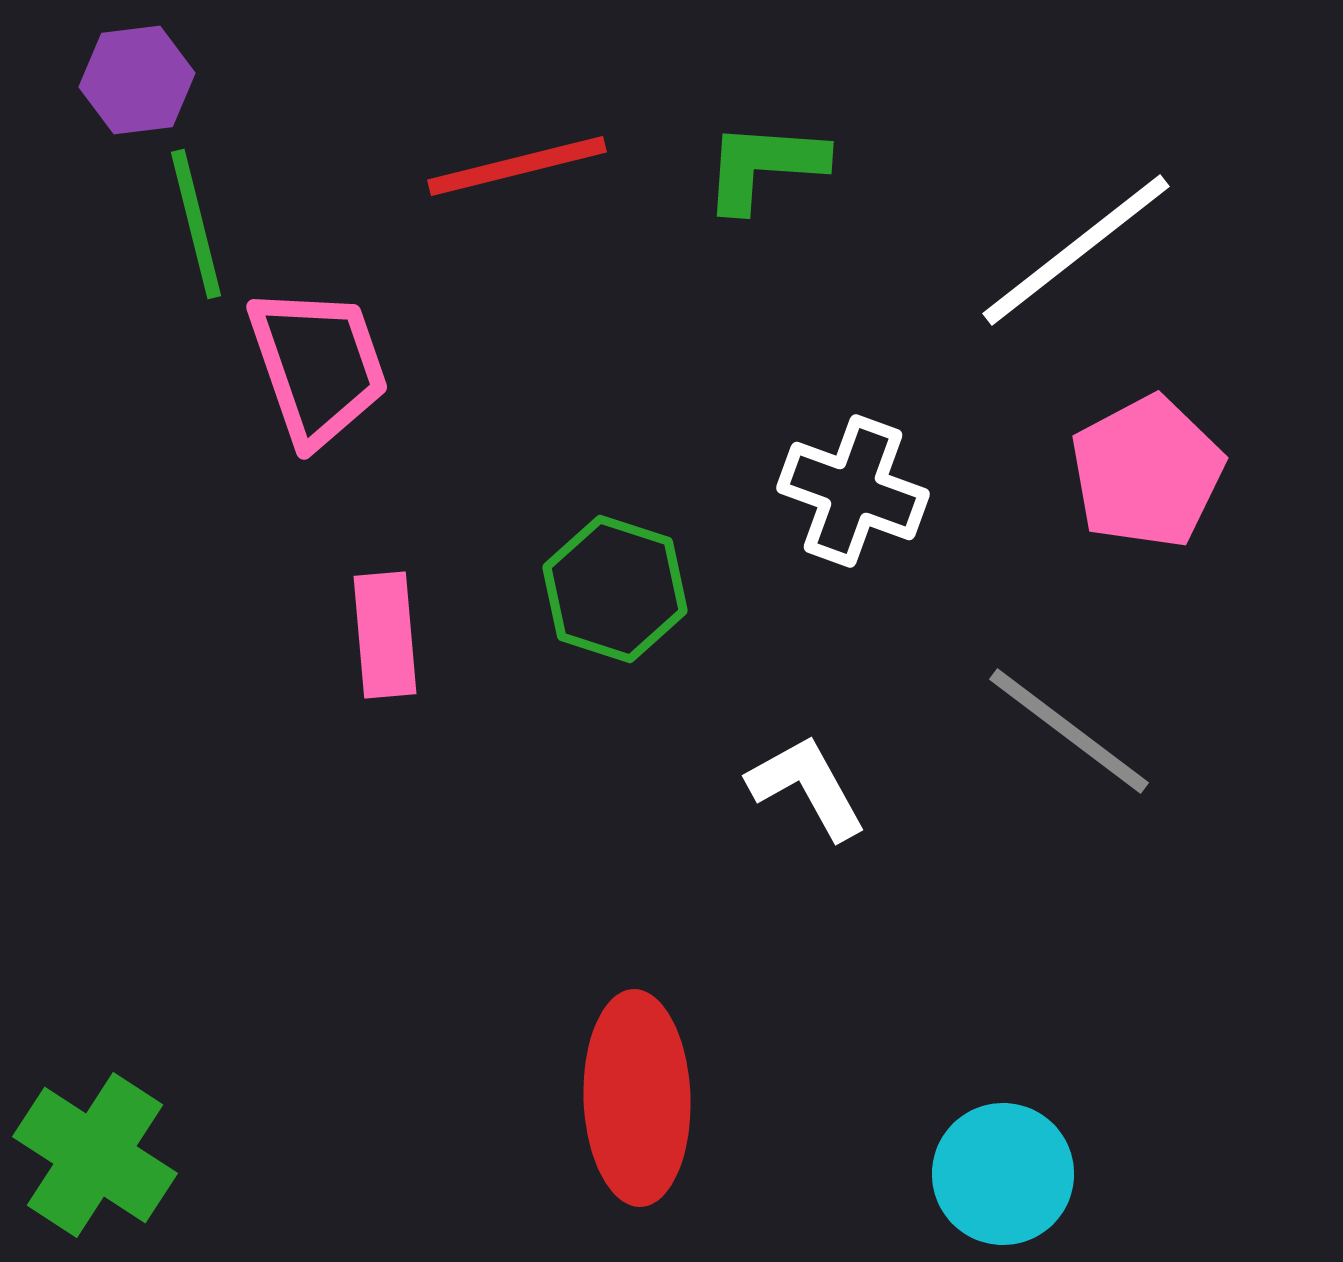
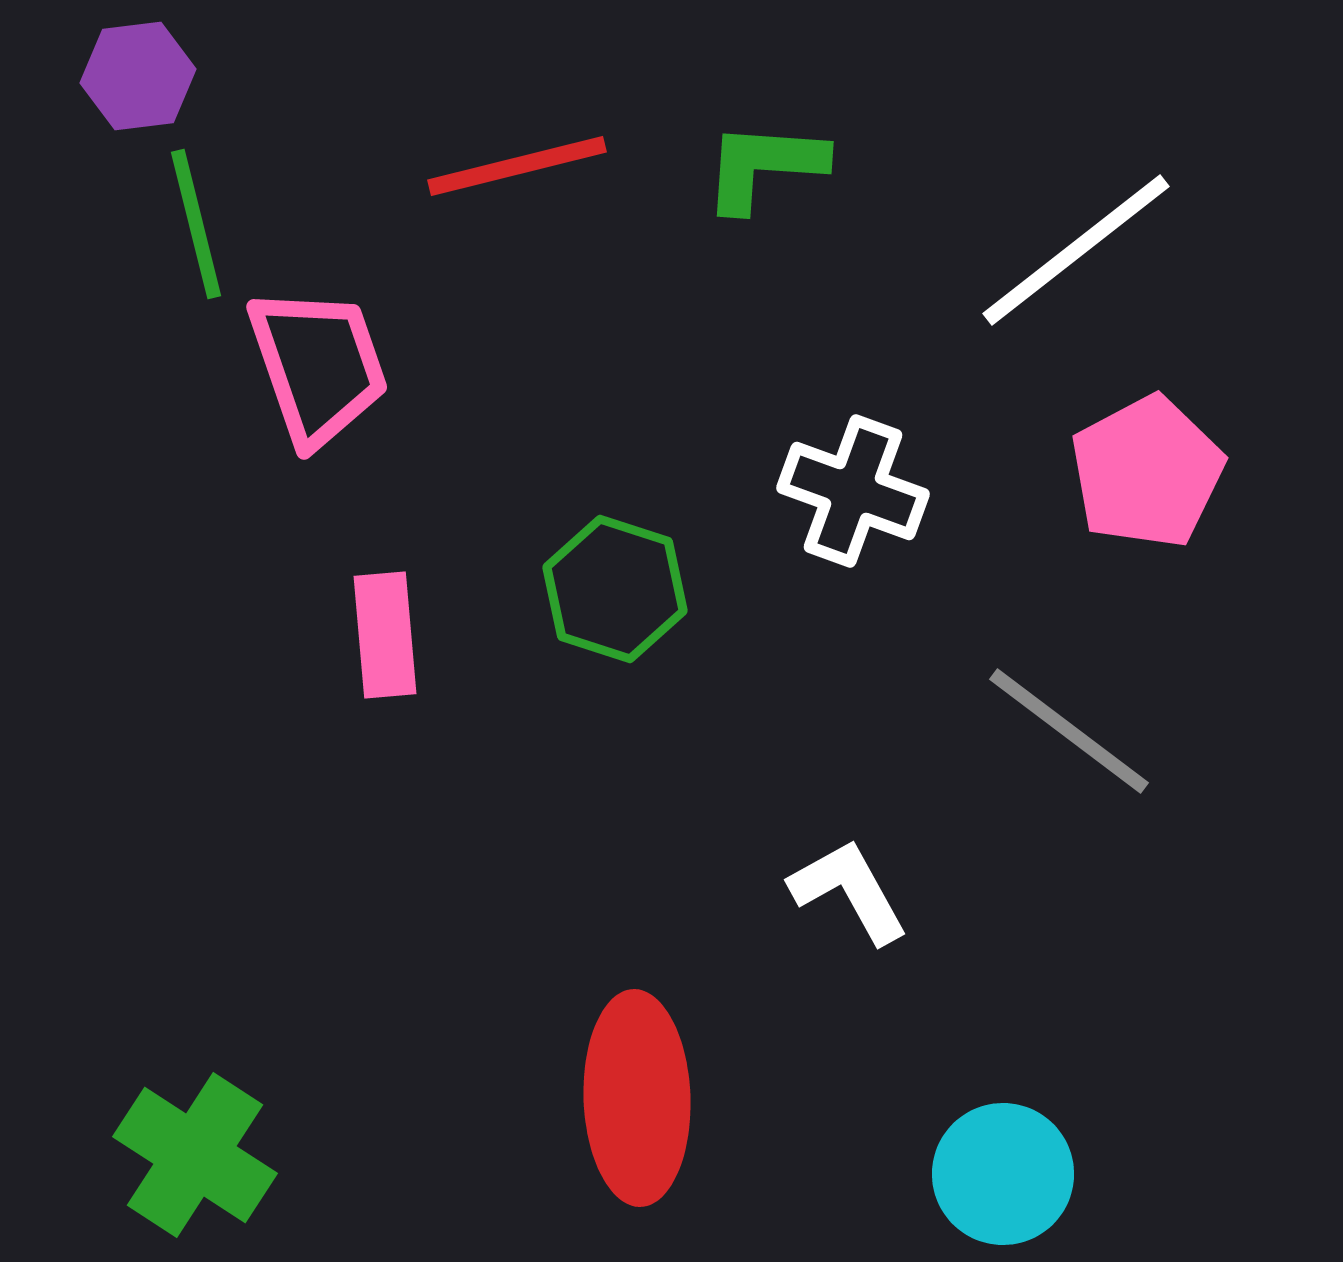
purple hexagon: moved 1 px right, 4 px up
white L-shape: moved 42 px right, 104 px down
green cross: moved 100 px right
